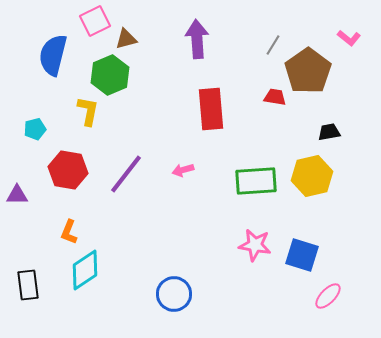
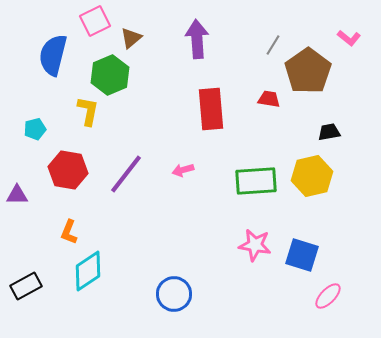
brown triangle: moved 5 px right, 1 px up; rotated 25 degrees counterclockwise
red trapezoid: moved 6 px left, 2 px down
cyan diamond: moved 3 px right, 1 px down
black rectangle: moved 2 px left, 1 px down; rotated 68 degrees clockwise
